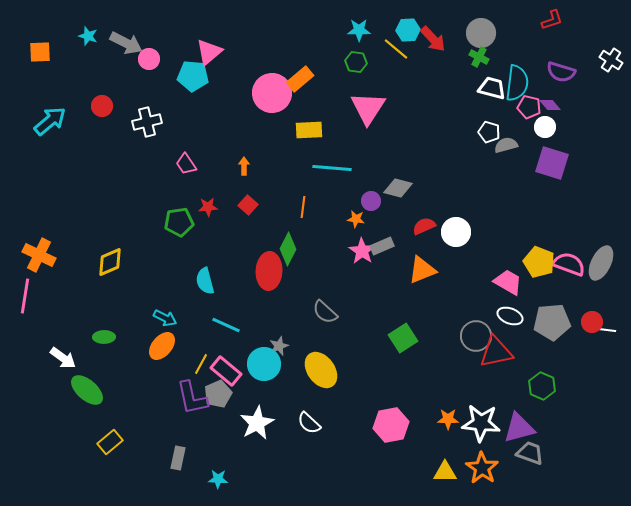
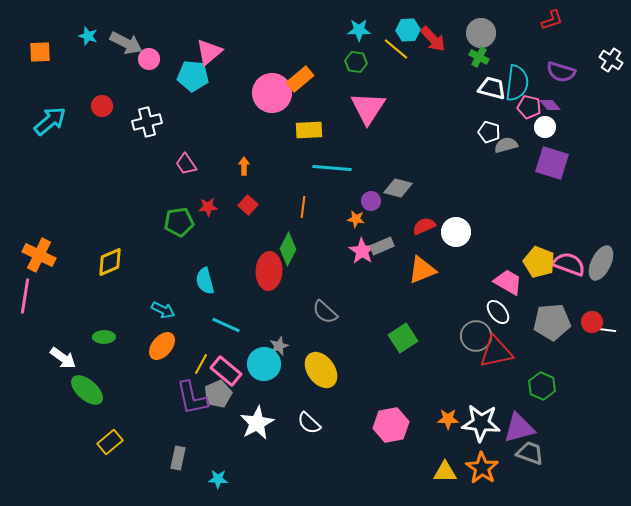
white ellipse at (510, 316): moved 12 px left, 4 px up; rotated 30 degrees clockwise
cyan arrow at (165, 318): moved 2 px left, 8 px up
